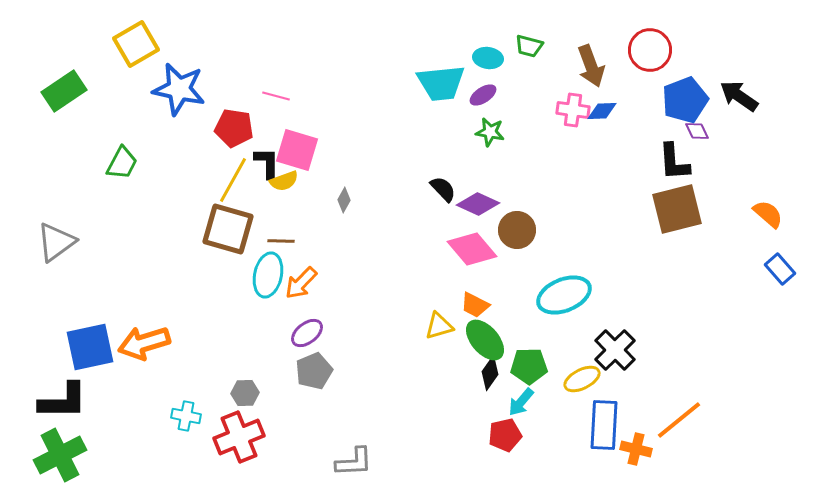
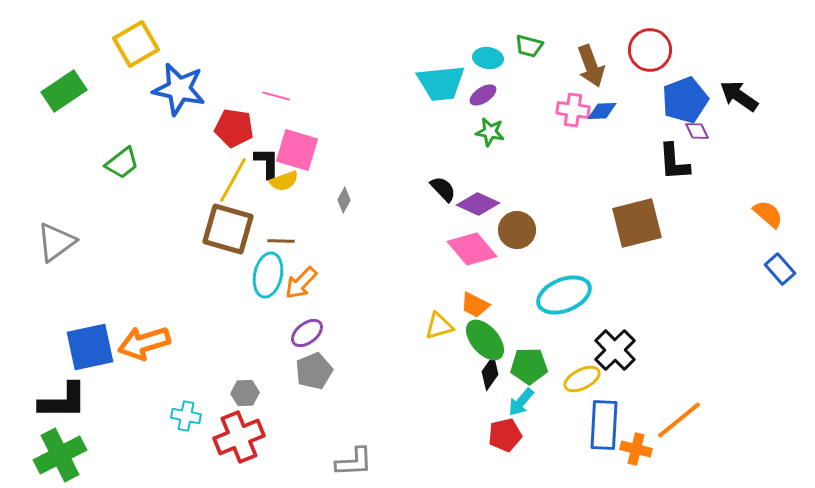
green trapezoid at (122, 163): rotated 24 degrees clockwise
brown square at (677, 209): moved 40 px left, 14 px down
